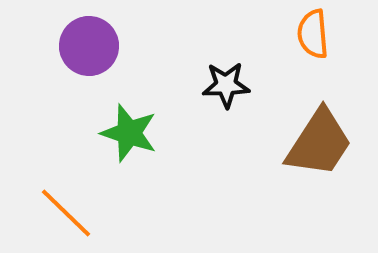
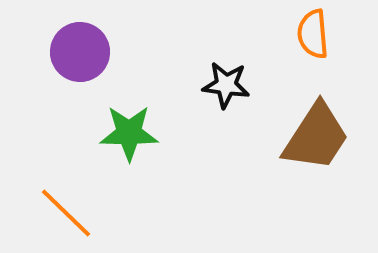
purple circle: moved 9 px left, 6 px down
black star: rotated 9 degrees clockwise
green star: rotated 18 degrees counterclockwise
brown trapezoid: moved 3 px left, 6 px up
